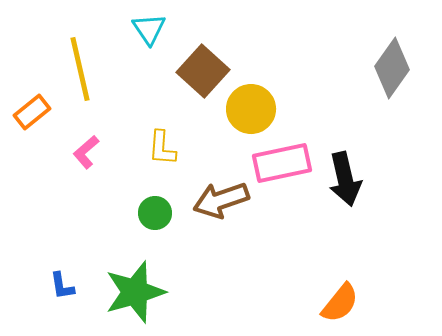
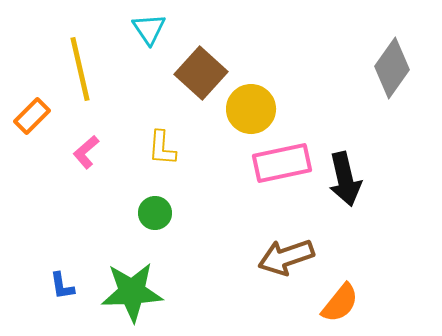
brown square: moved 2 px left, 2 px down
orange rectangle: moved 4 px down; rotated 6 degrees counterclockwise
brown arrow: moved 65 px right, 57 px down
green star: moved 3 px left; rotated 14 degrees clockwise
